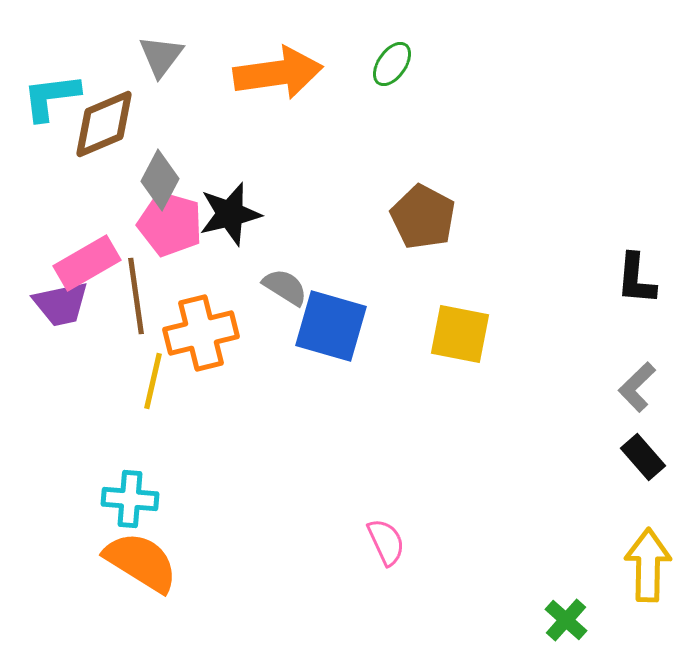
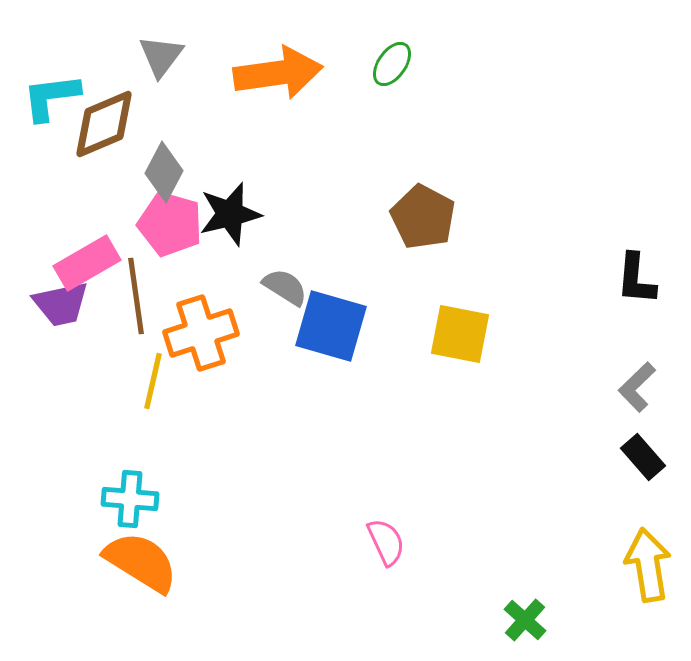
gray diamond: moved 4 px right, 8 px up
orange cross: rotated 4 degrees counterclockwise
yellow arrow: rotated 10 degrees counterclockwise
green cross: moved 41 px left
